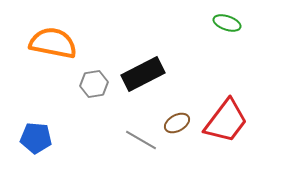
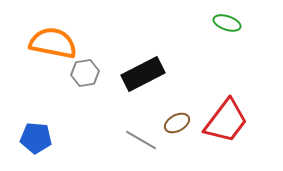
gray hexagon: moved 9 px left, 11 px up
